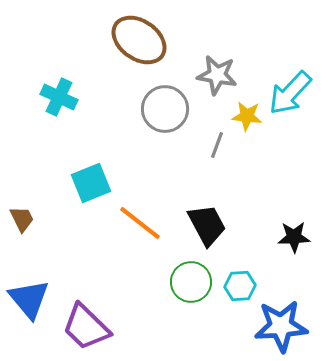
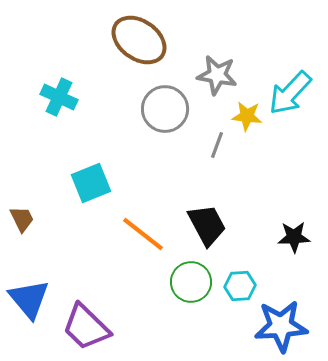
orange line: moved 3 px right, 11 px down
